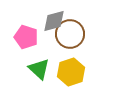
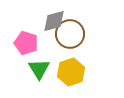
pink pentagon: moved 6 px down
green triangle: rotated 15 degrees clockwise
